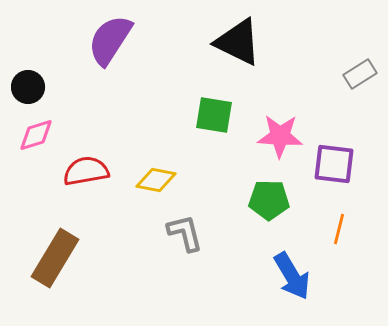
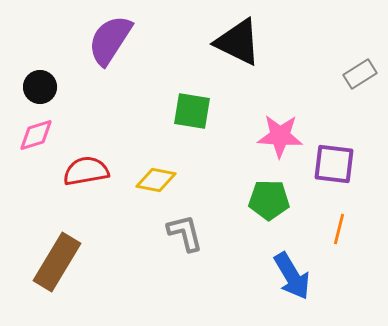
black circle: moved 12 px right
green square: moved 22 px left, 4 px up
brown rectangle: moved 2 px right, 4 px down
